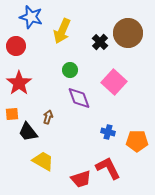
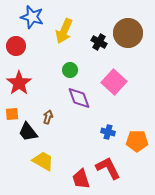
blue star: moved 1 px right
yellow arrow: moved 2 px right
black cross: moved 1 px left; rotated 14 degrees counterclockwise
red trapezoid: rotated 90 degrees clockwise
